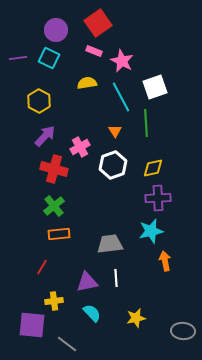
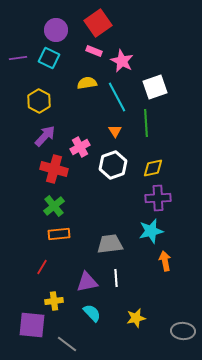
cyan line: moved 4 px left
